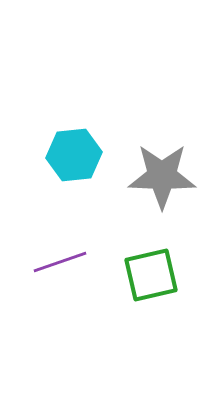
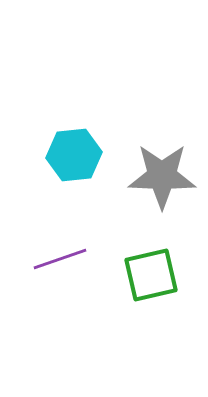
purple line: moved 3 px up
